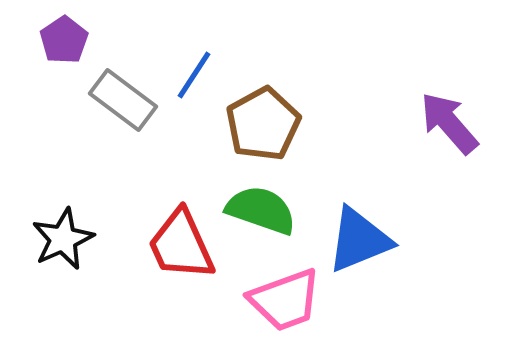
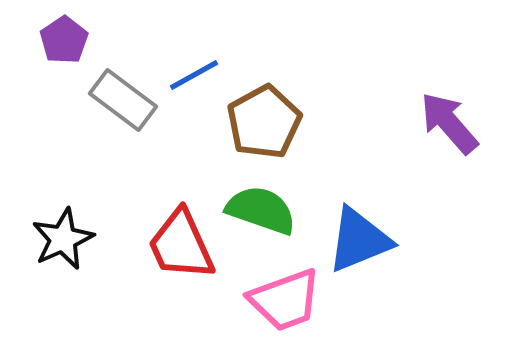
blue line: rotated 28 degrees clockwise
brown pentagon: moved 1 px right, 2 px up
